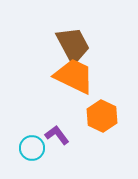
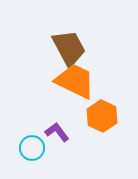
brown trapezoid: moved 4 px left, 3 px down
orange trapezoid: moved 1 px right, 5 px down
purple L-shape: moved 3 px up
